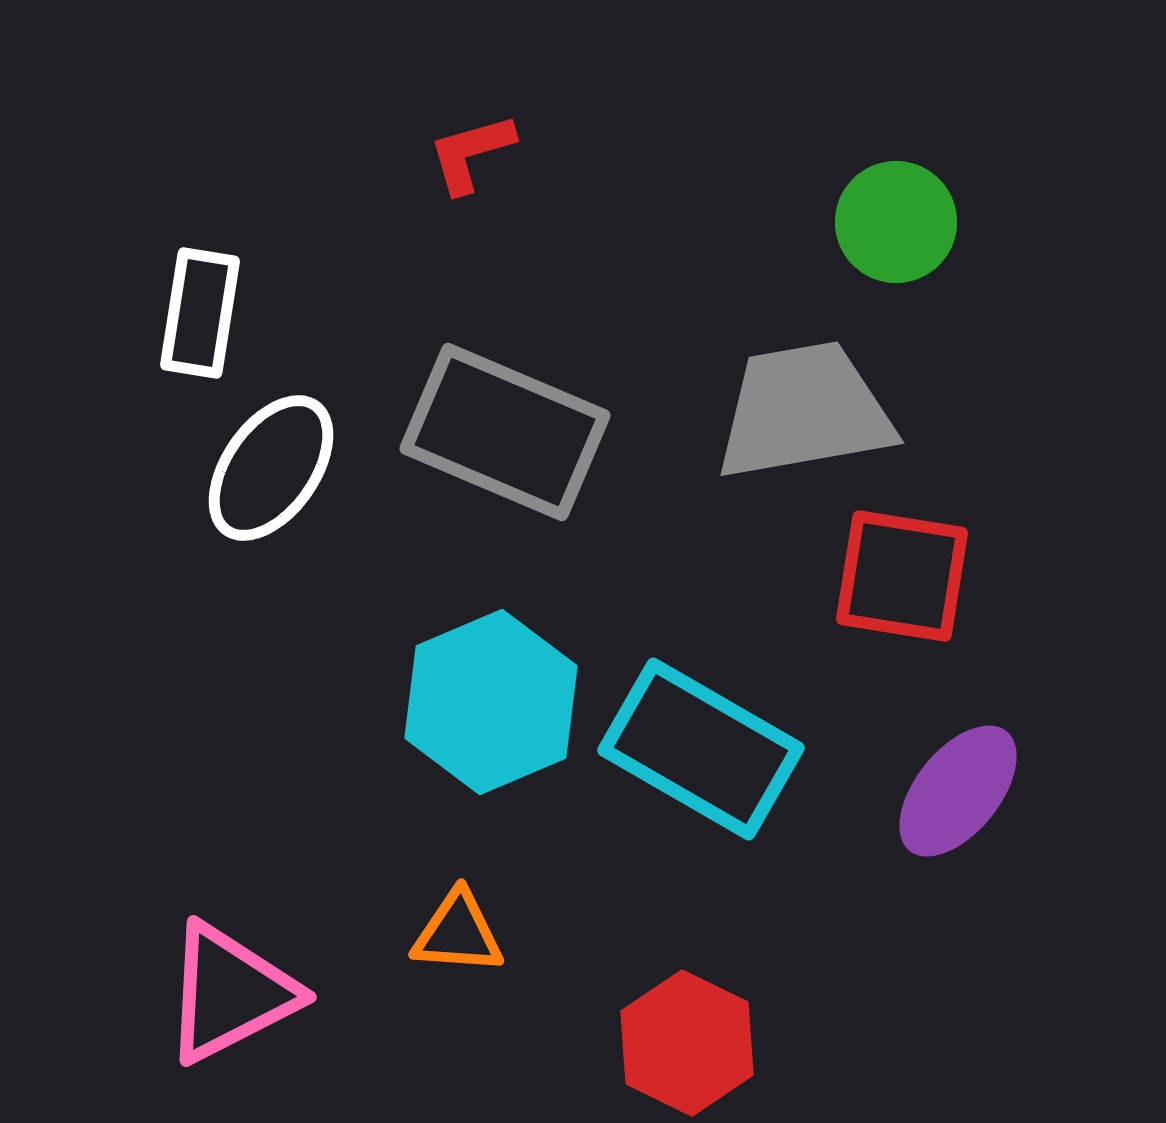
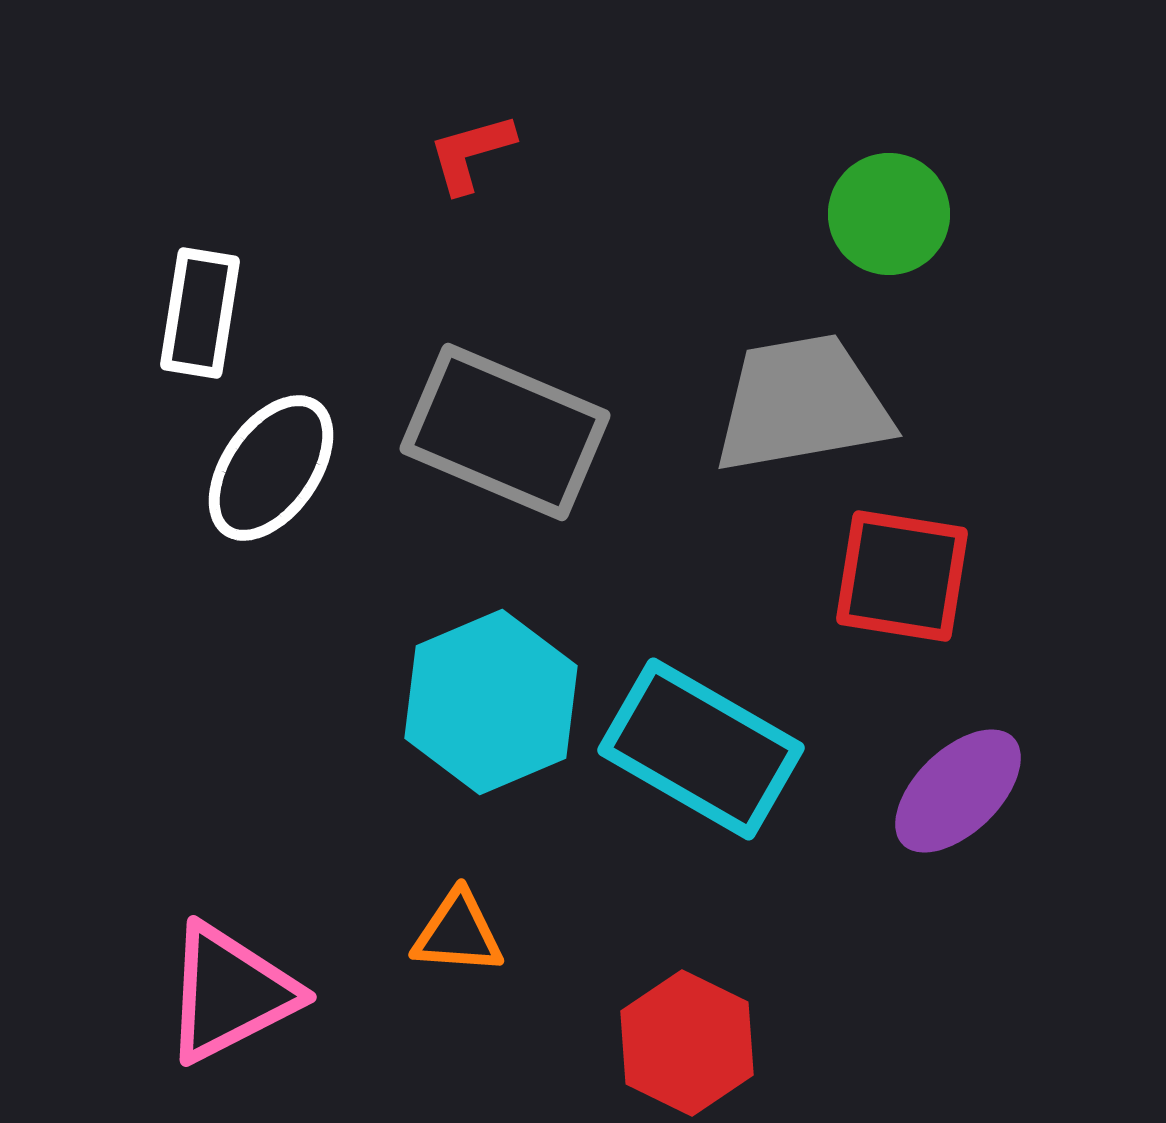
green circle: moved 7 px left, 8 px up
gray trapezoid: moved 2 px left, 7 px up
purple ellipse: rotated 7 degrees clockwise
